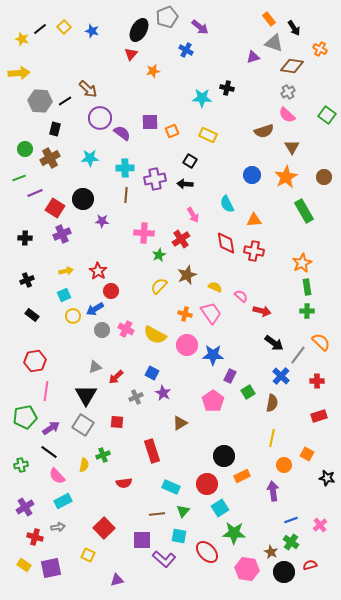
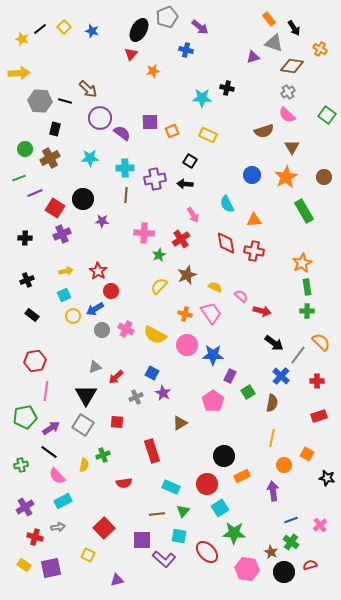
blue cross at (186, 50): rotated 16 degrees counterclockwise
black line at (65, 101): rotated 48 degrees clockwise
